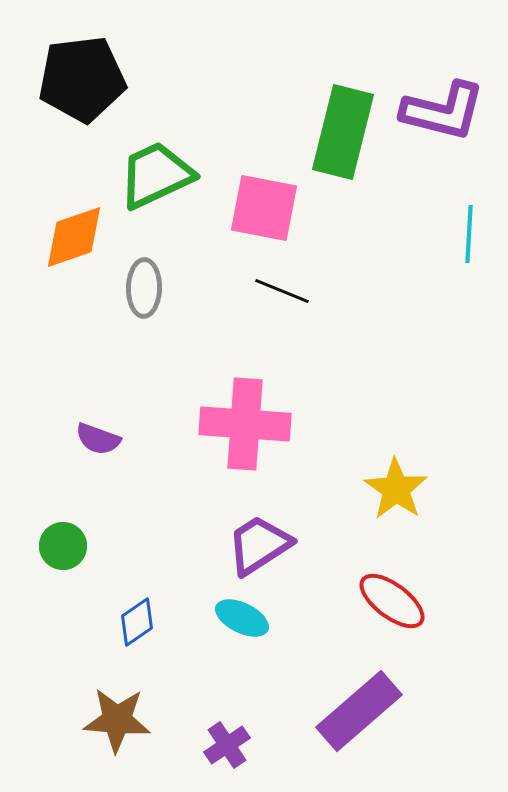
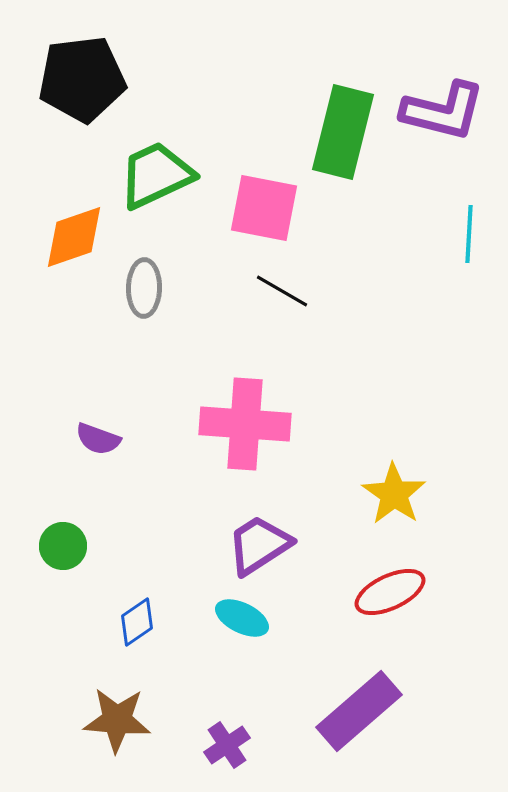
black line: rotated 8 degrees clockwise
yellow star: moved 2 px left, 5 px down
red ellipse: moved 2 px left, 9 px up; rotated 62 degrees counterclockwise
